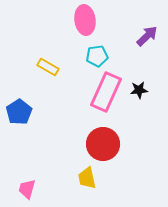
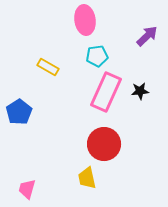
black star: moved 1 px right, 1 px down
red circle: moved 1 px right
